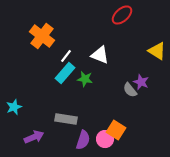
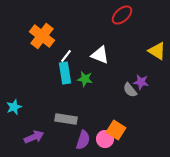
cyan rectangle: rotated 50 degrees counterclockwise
purple star: rotated 14 degrees counterclockwise
